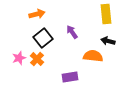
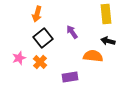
orange arrow: rotated 119 degrees clockwise
orange cross: moved 3 px right, 3 px down
